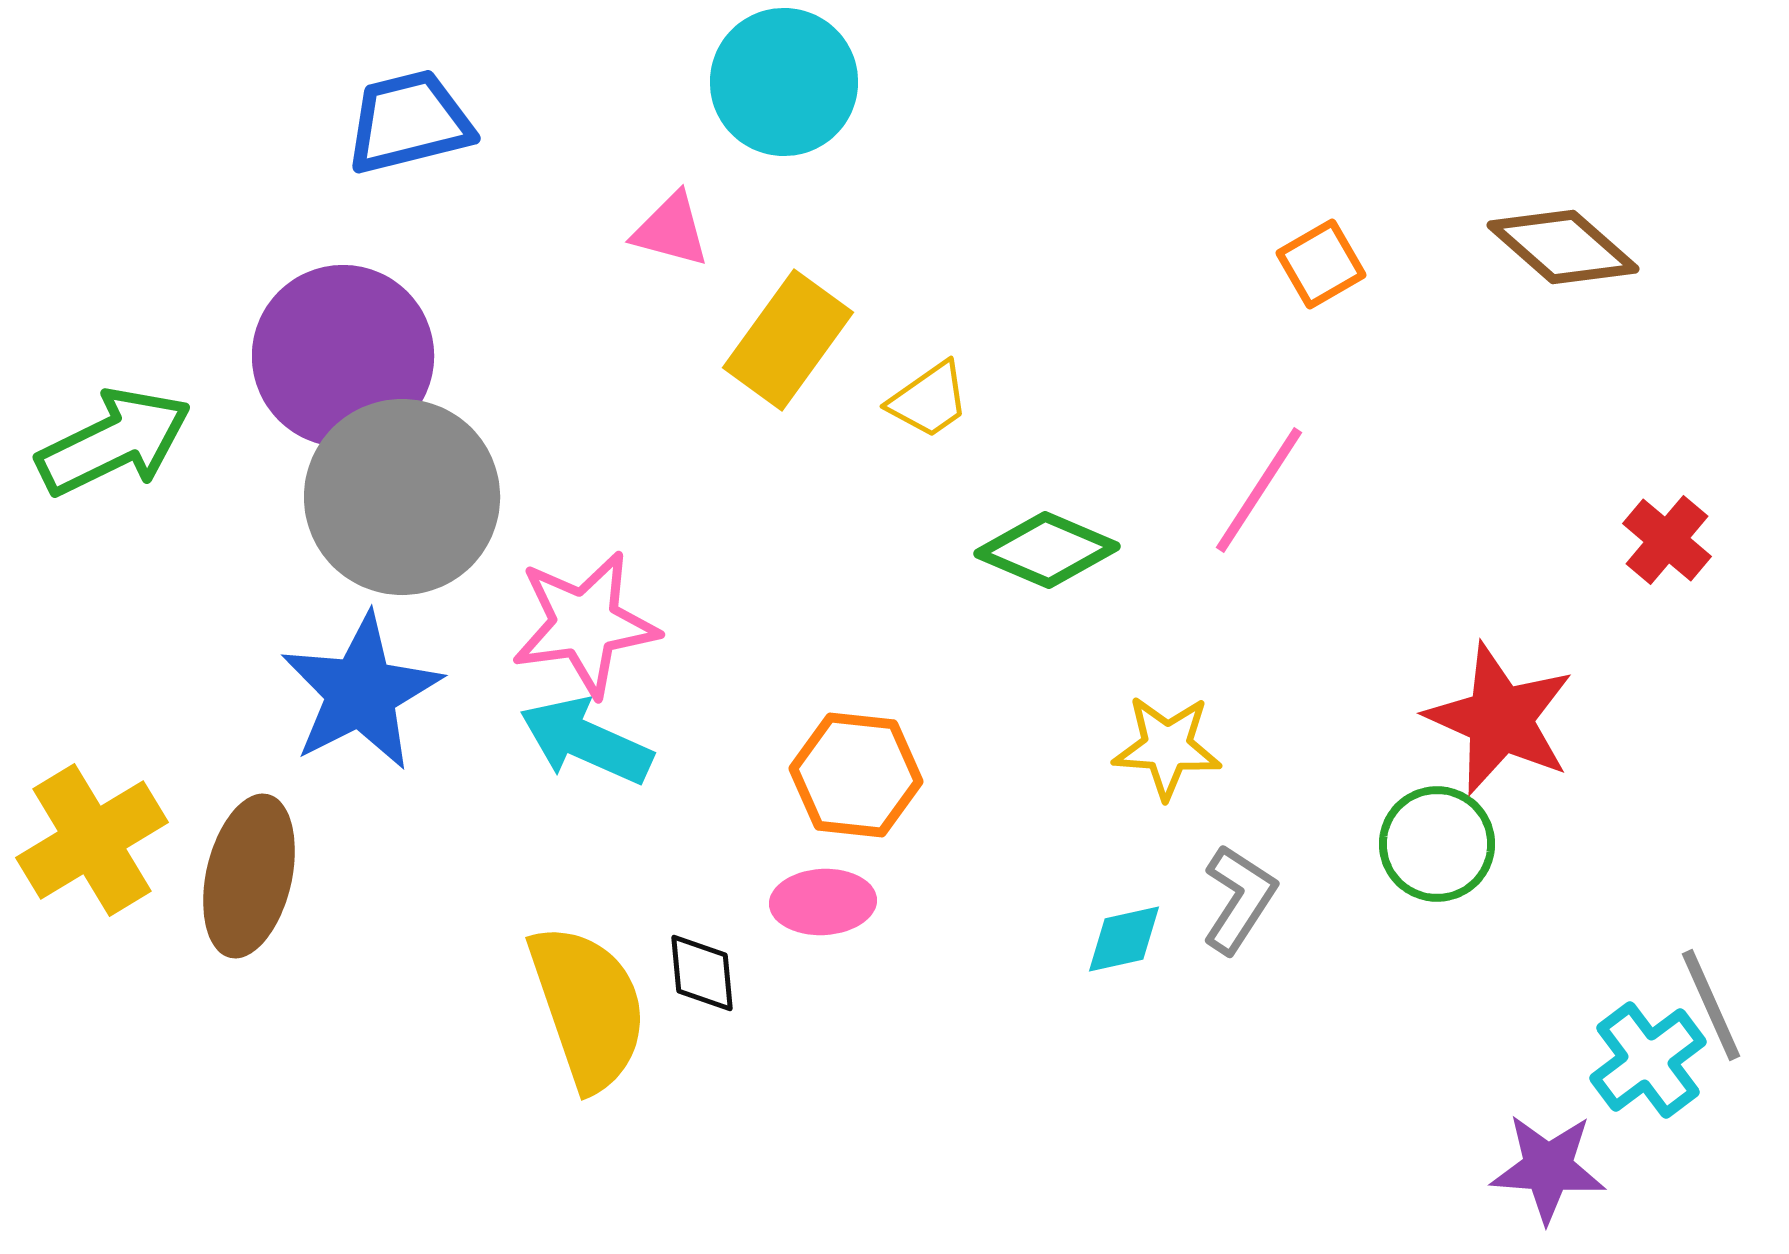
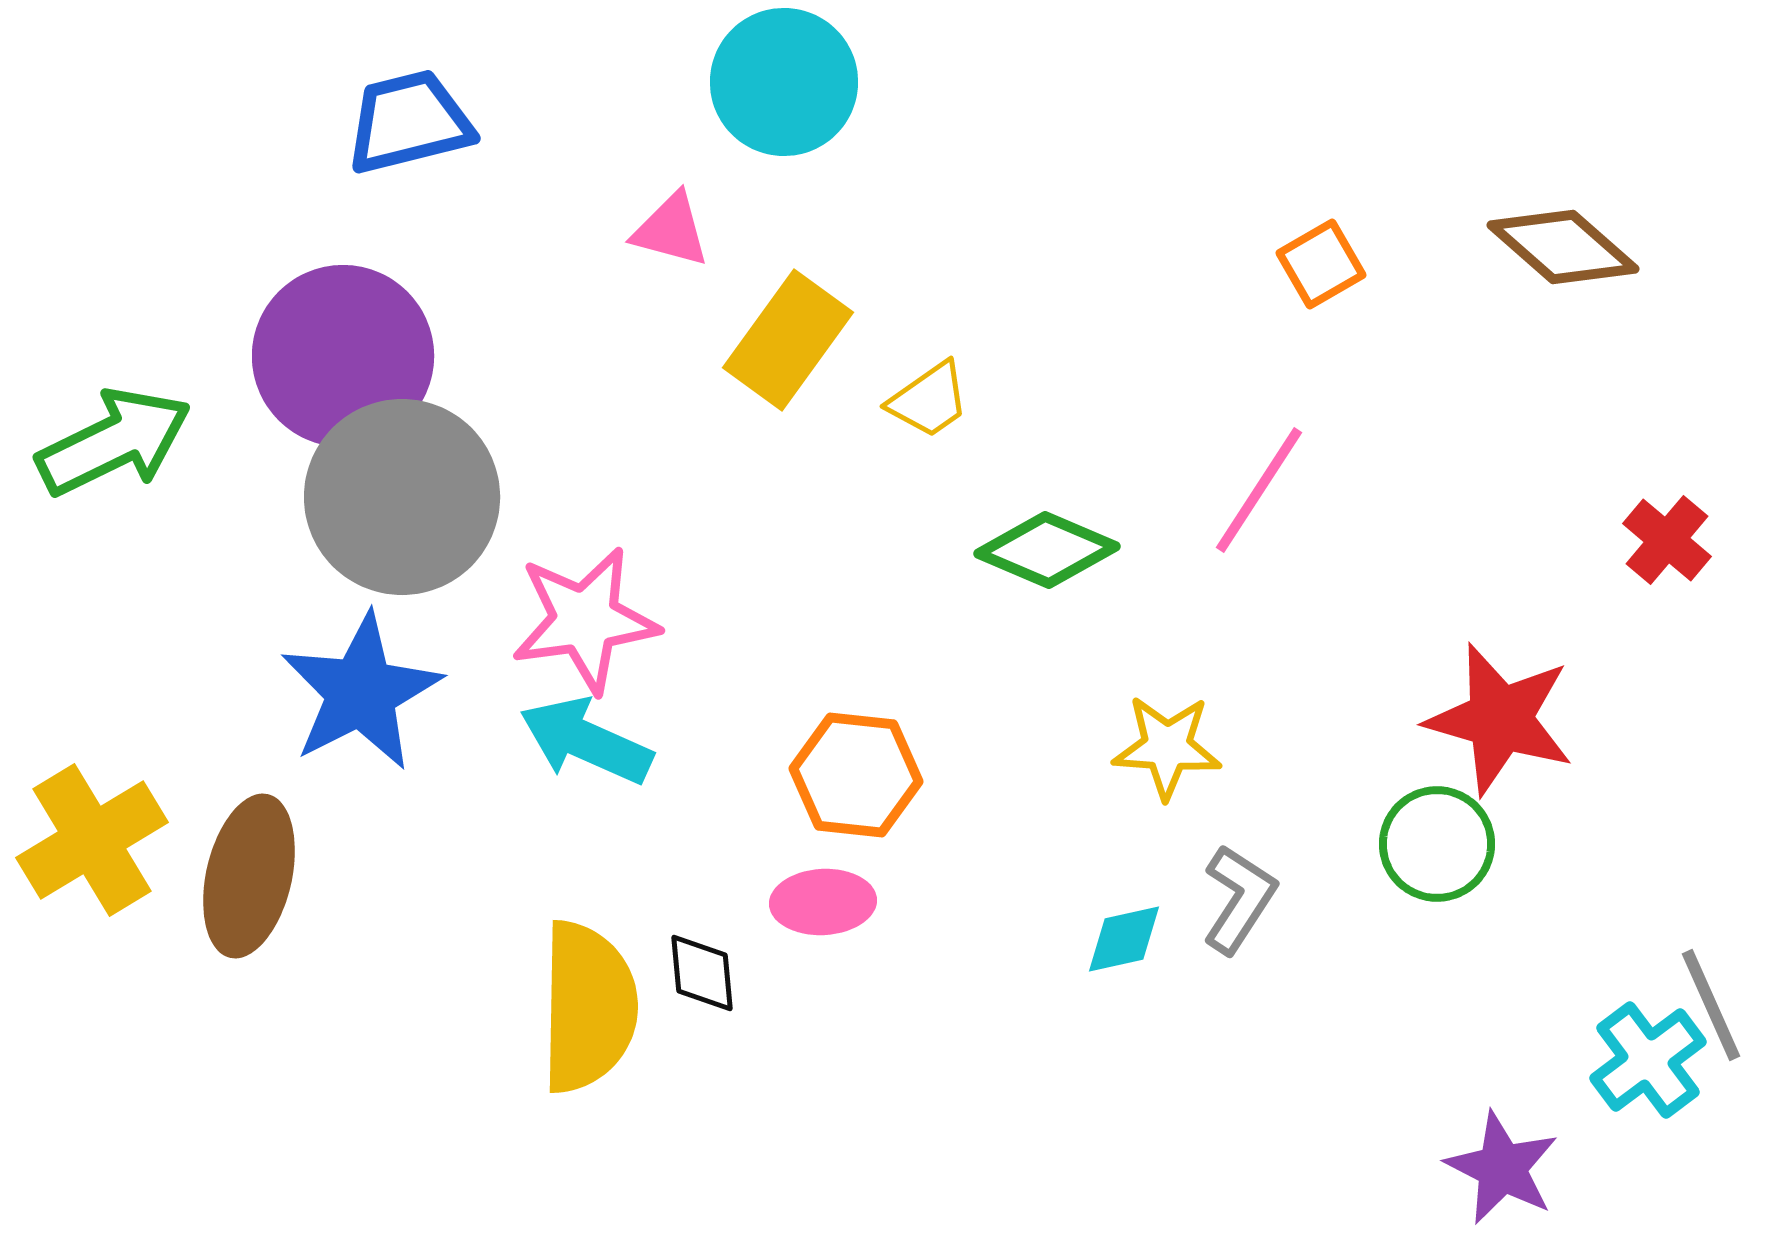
pink star: moved 4 px up
red star: rotated 8 degrees counterclockwise
yellow semicircle: rotated 20 degrees clockwise
purple star: moved 46 px left; rotated 23 degrees clockwise
